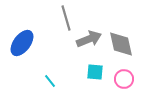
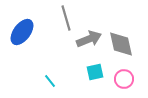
blue ellipse: moved 11 px up
cyan square: rotated 18 degrees counterclockwise
